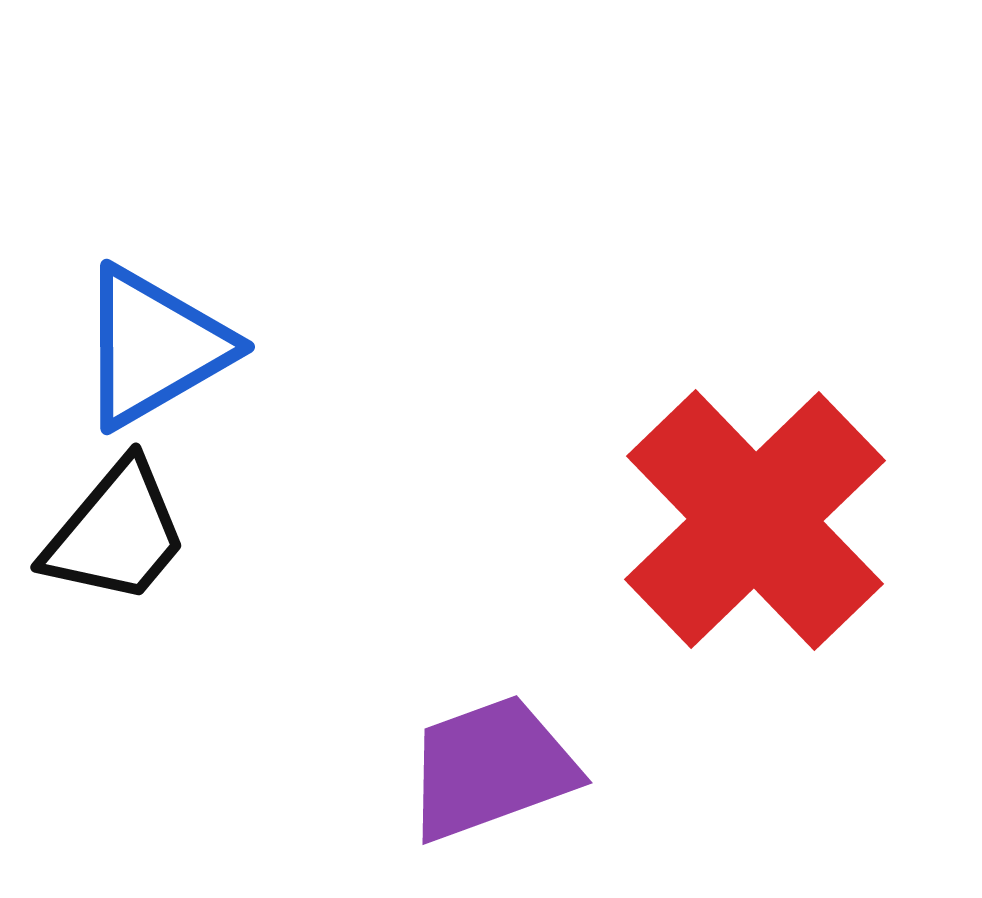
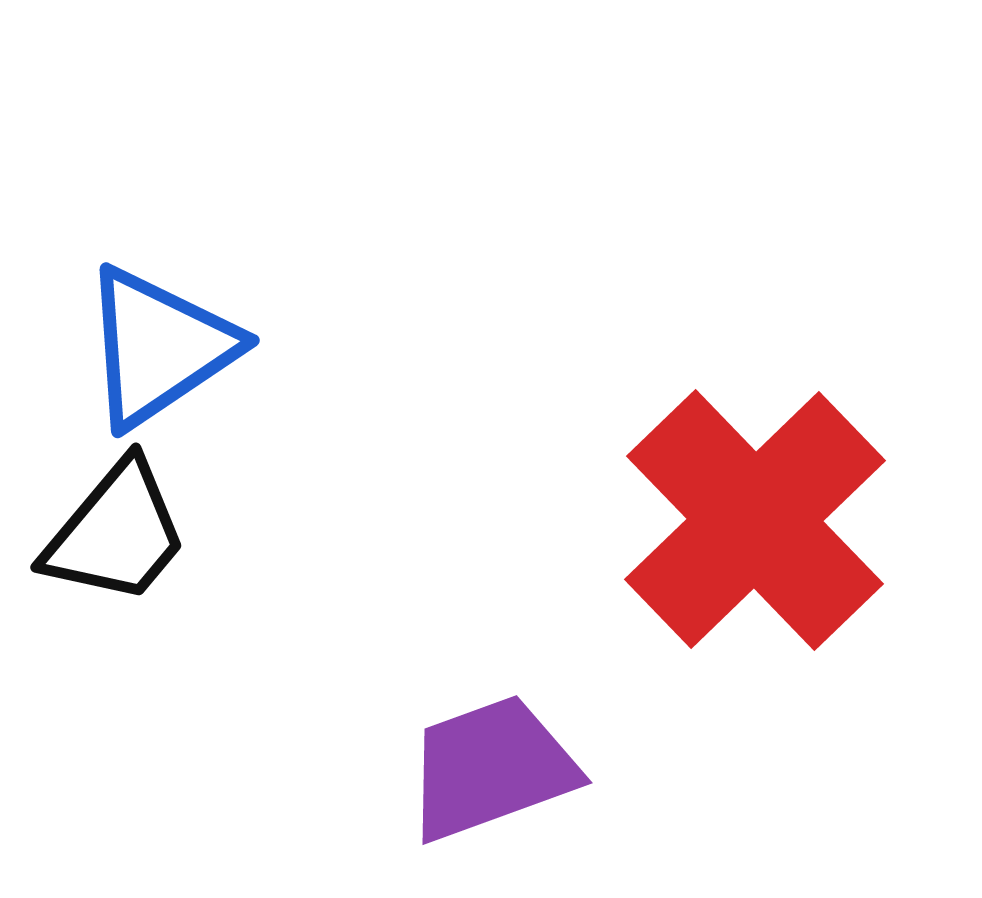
blue triangle: moved 5 px right; rotated 4 degrees counterclockwise
